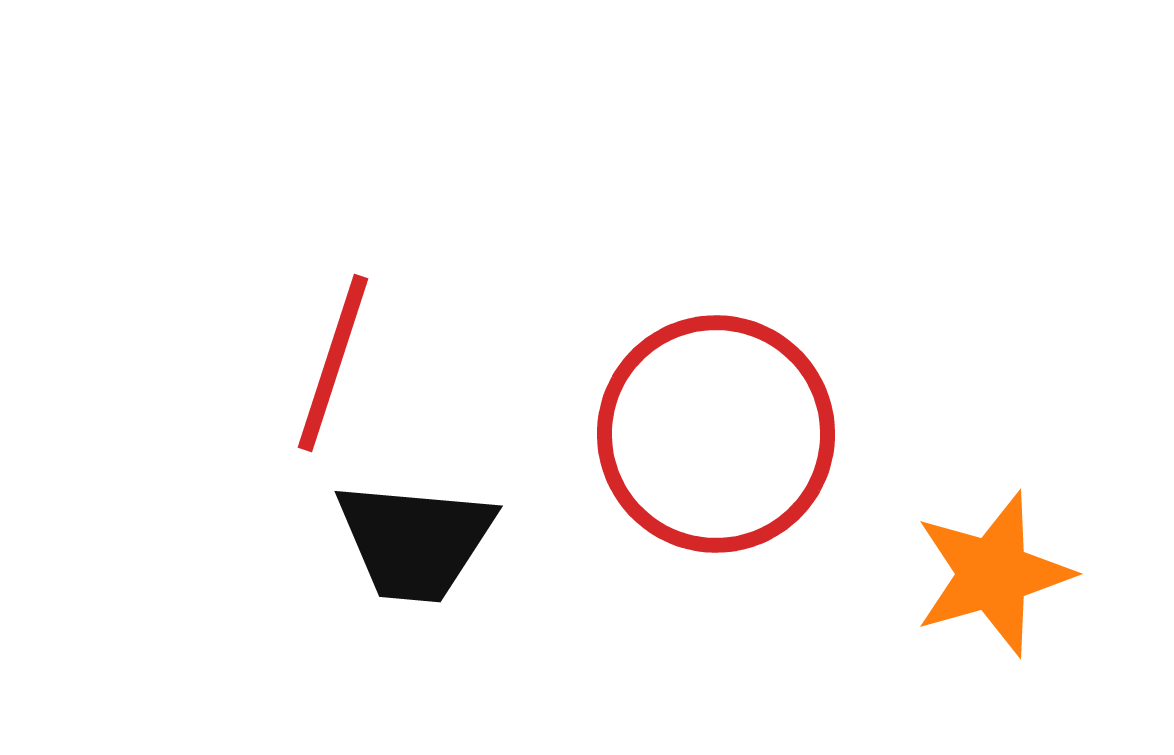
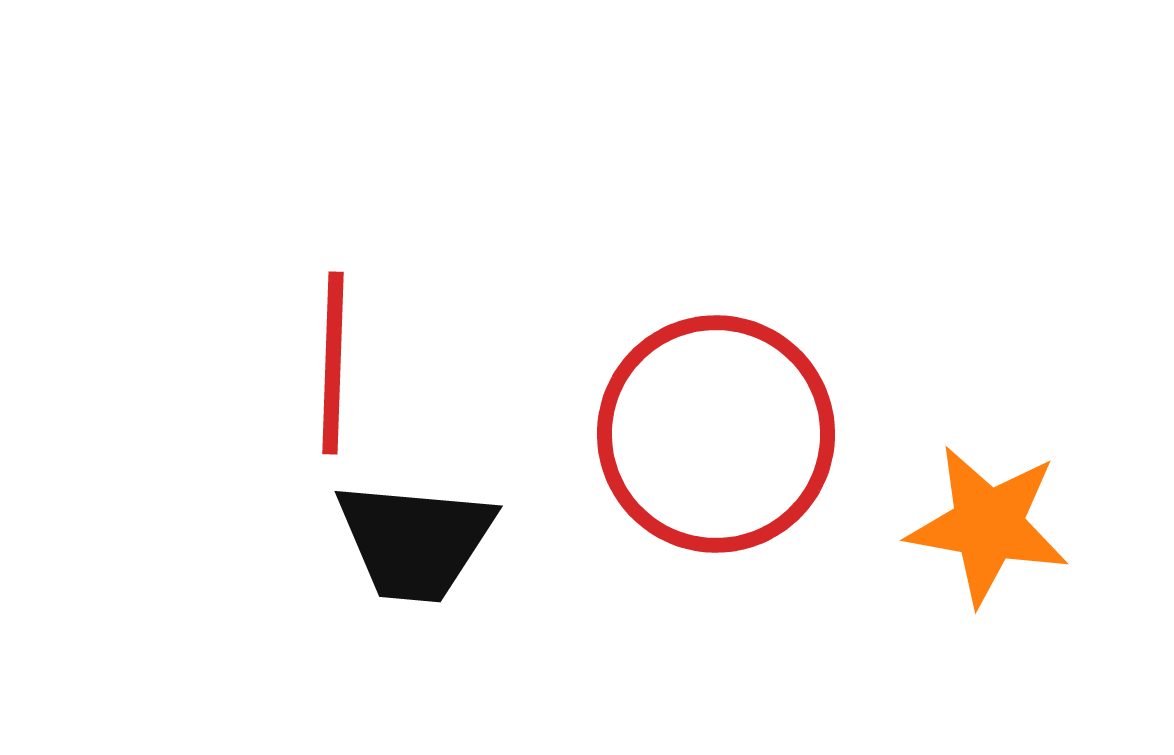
red line: rotated 16 degrees counterclockwise
orange star: moved 5 px left, 49 px up; rotated 26 degrees clockwise
